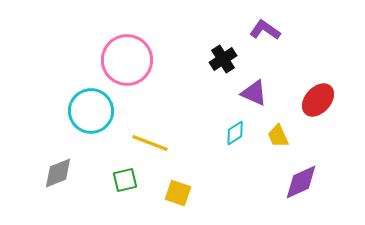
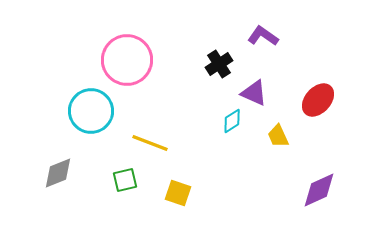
purple L-shape: moved 2 px left, 6 px down
black cross: moved 4 px left, 5 px down
cyan diamond: moved 3 px left, 12 px up
purple diamond: moved 18 px right, 8 px down
